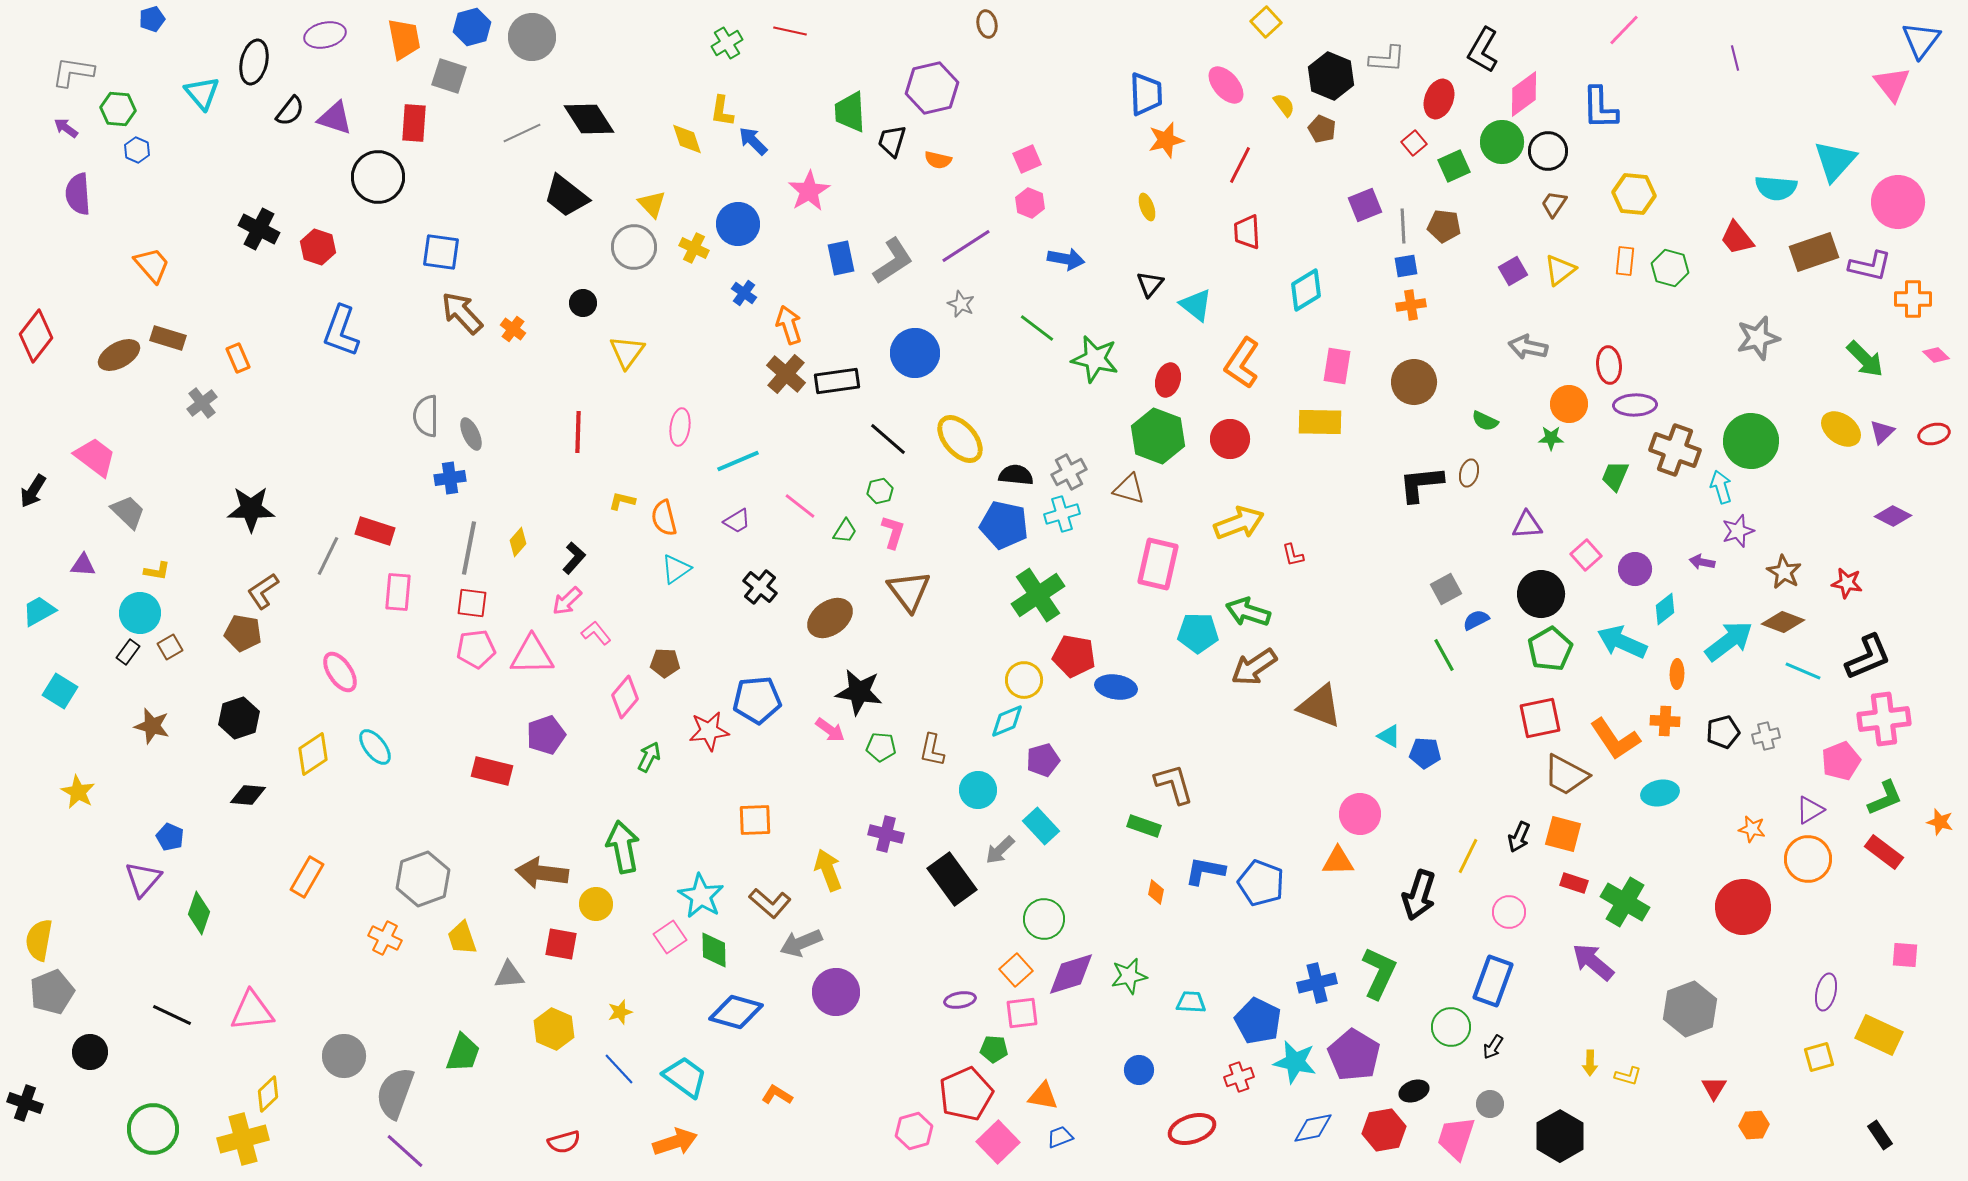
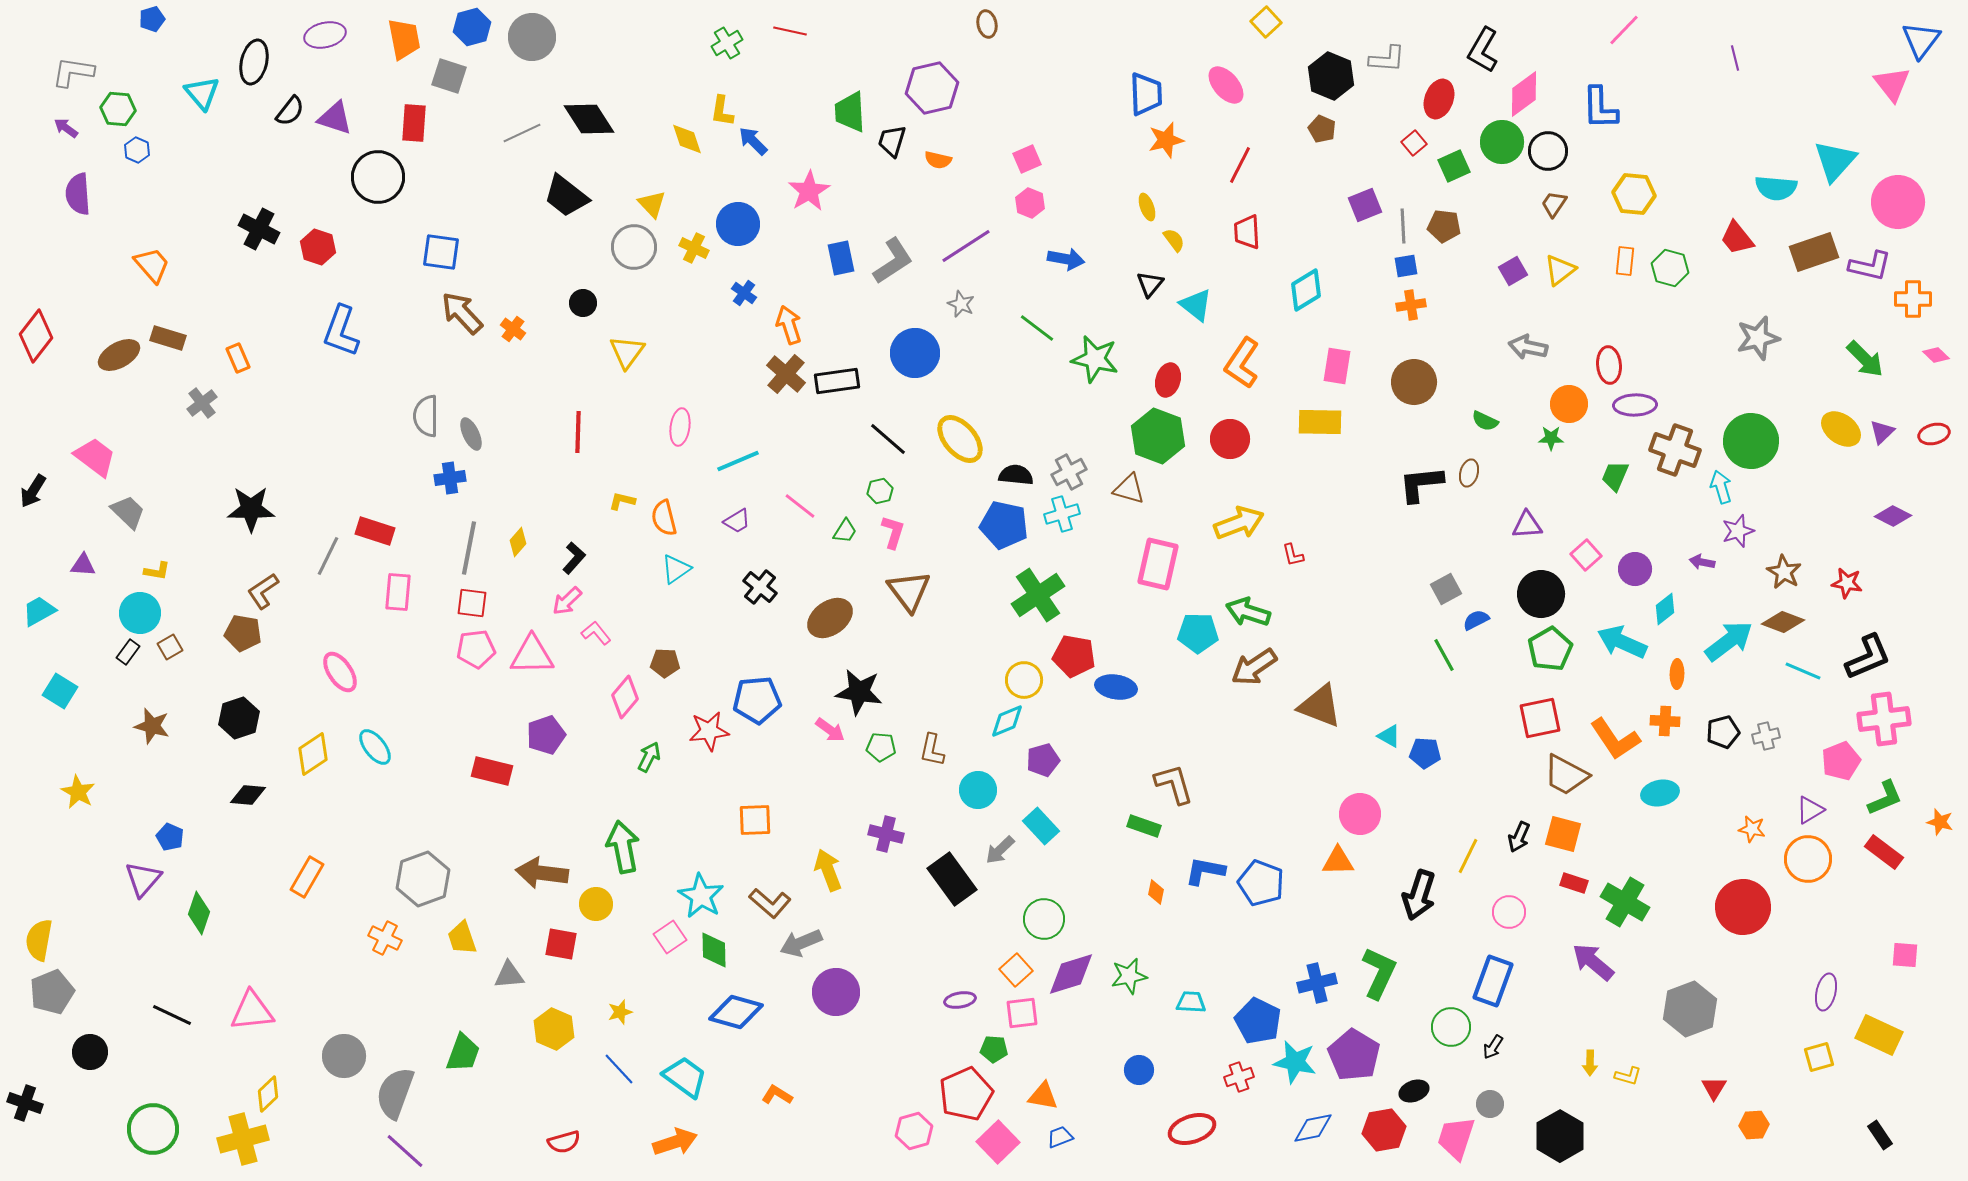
yellow semicircle at (1284, 105): moved 110 px left, 135 px down
